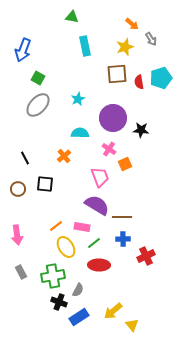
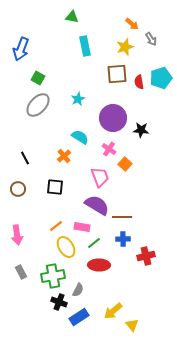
blue arrow: moved 2 px left, 1 px up
cyan semicircle: moved 4 px down; rotated 30 degrees clockwise
orange square: rotated 24 degrees counterclockwise
black square: moved 10 px right, 3 px down
red cross: rotated 12 degrees clockwise
